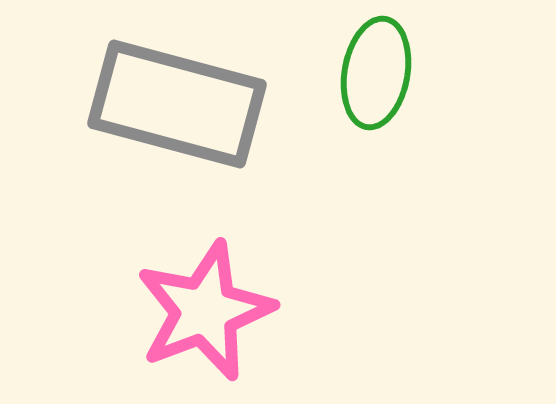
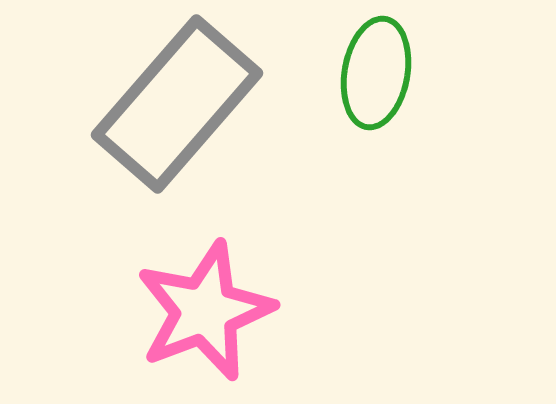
gray rectangle: rotated 64 degrees counterclockwise
